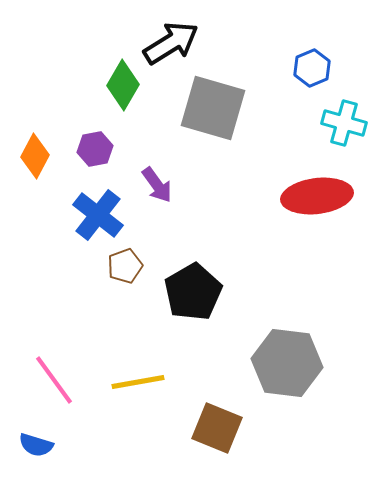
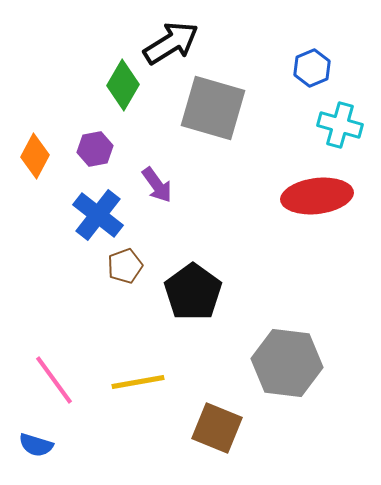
cyan cross: moved 4 px left, 2 px down
black pentagon: rotated 6 degrees counterclockwise
